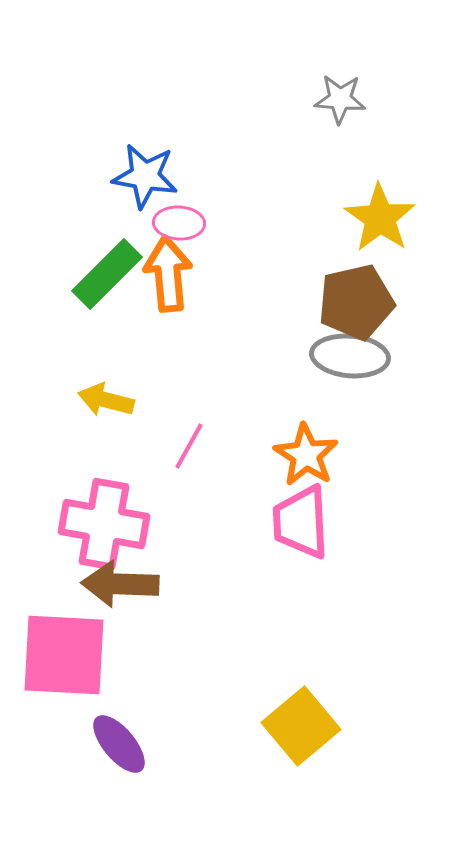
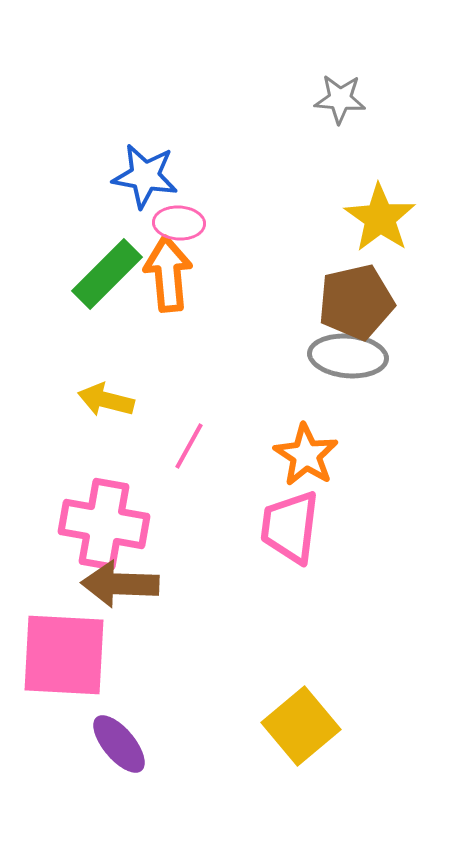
gray ellipse: moved 2 px left
pink trapezoid: moved 11 px left, 5 px down; rotated 10 degrees clockwise
